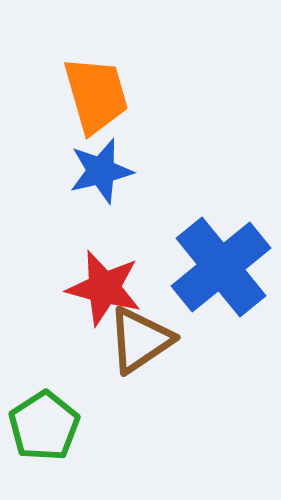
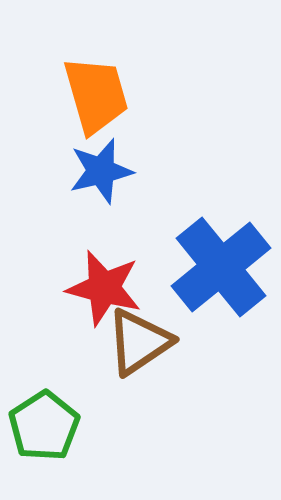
brown triangle: moved 1 px left, 2 px down
